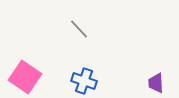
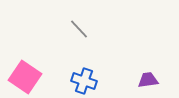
purple trapezoid: moved 8 px left, 3 px up; rotated 85 degrees clockwise
